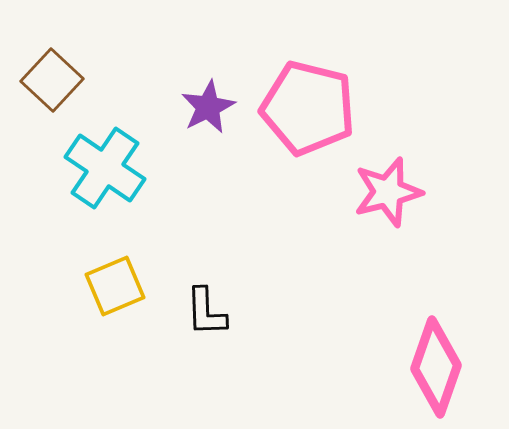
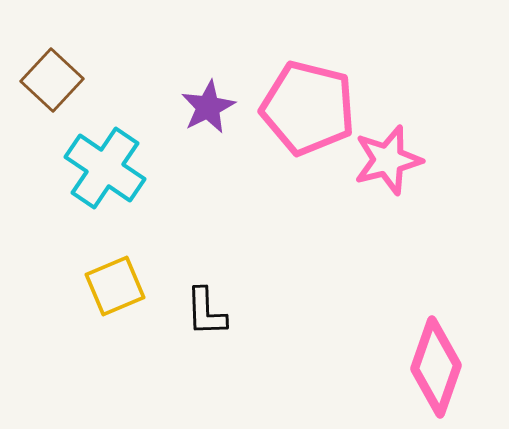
pink star: moved 32 px up
